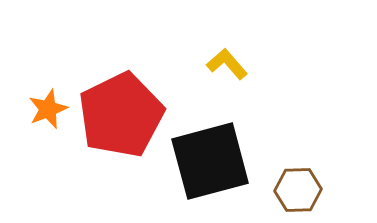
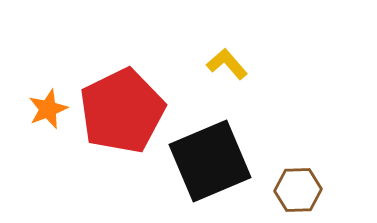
red pentagon: moved 1 px right, 4 px up
black square: rotated 8 degrees counterclockwise
